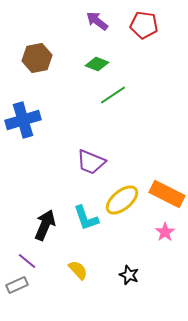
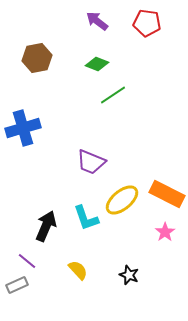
red pentagon: moved 3 px right, 2 px up
blue cross: moved 8 px down
black arrow: moved 1 px right, 1 px down
